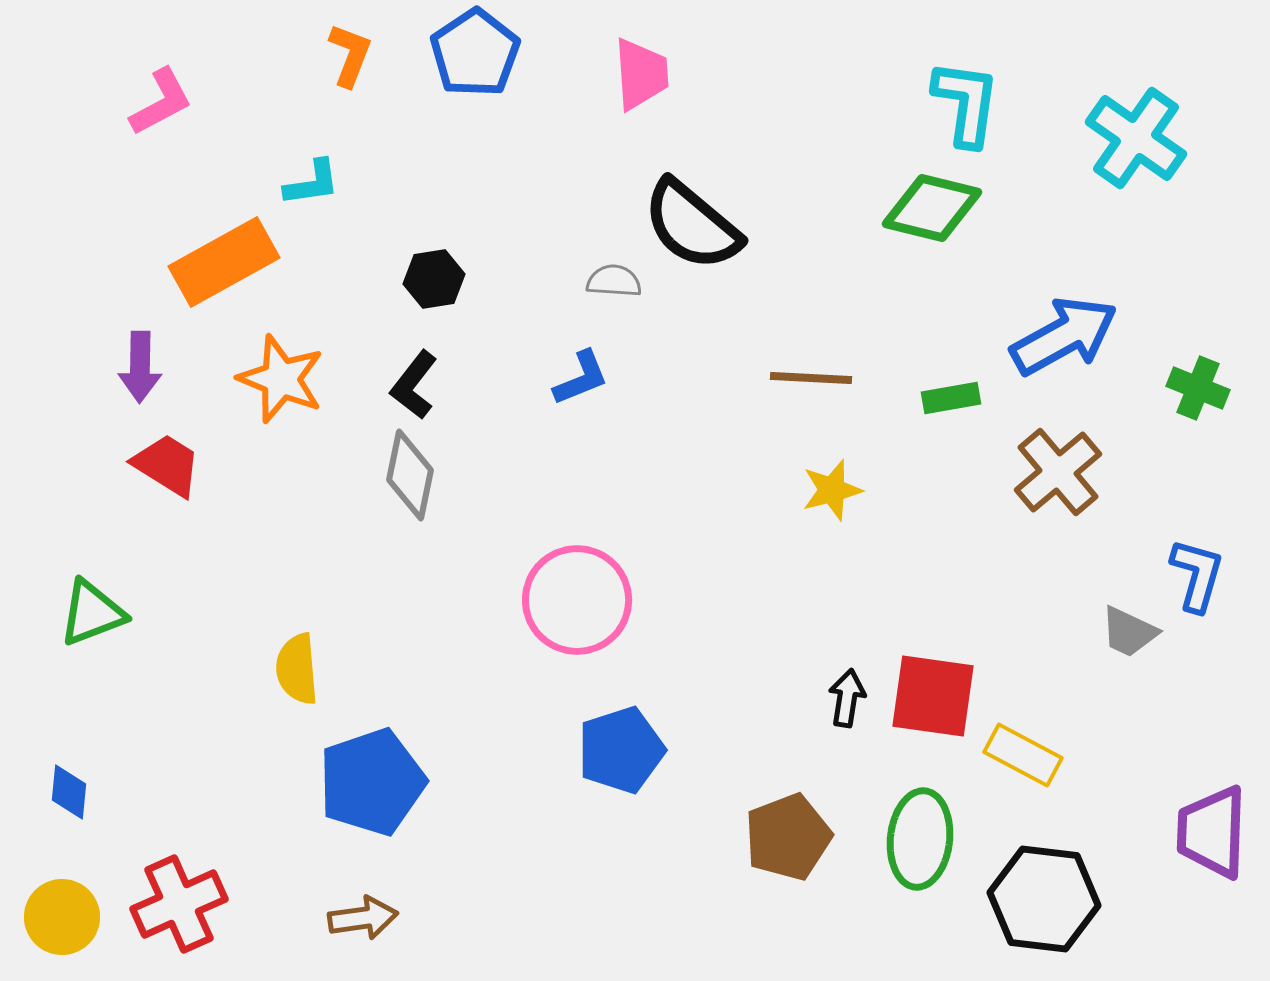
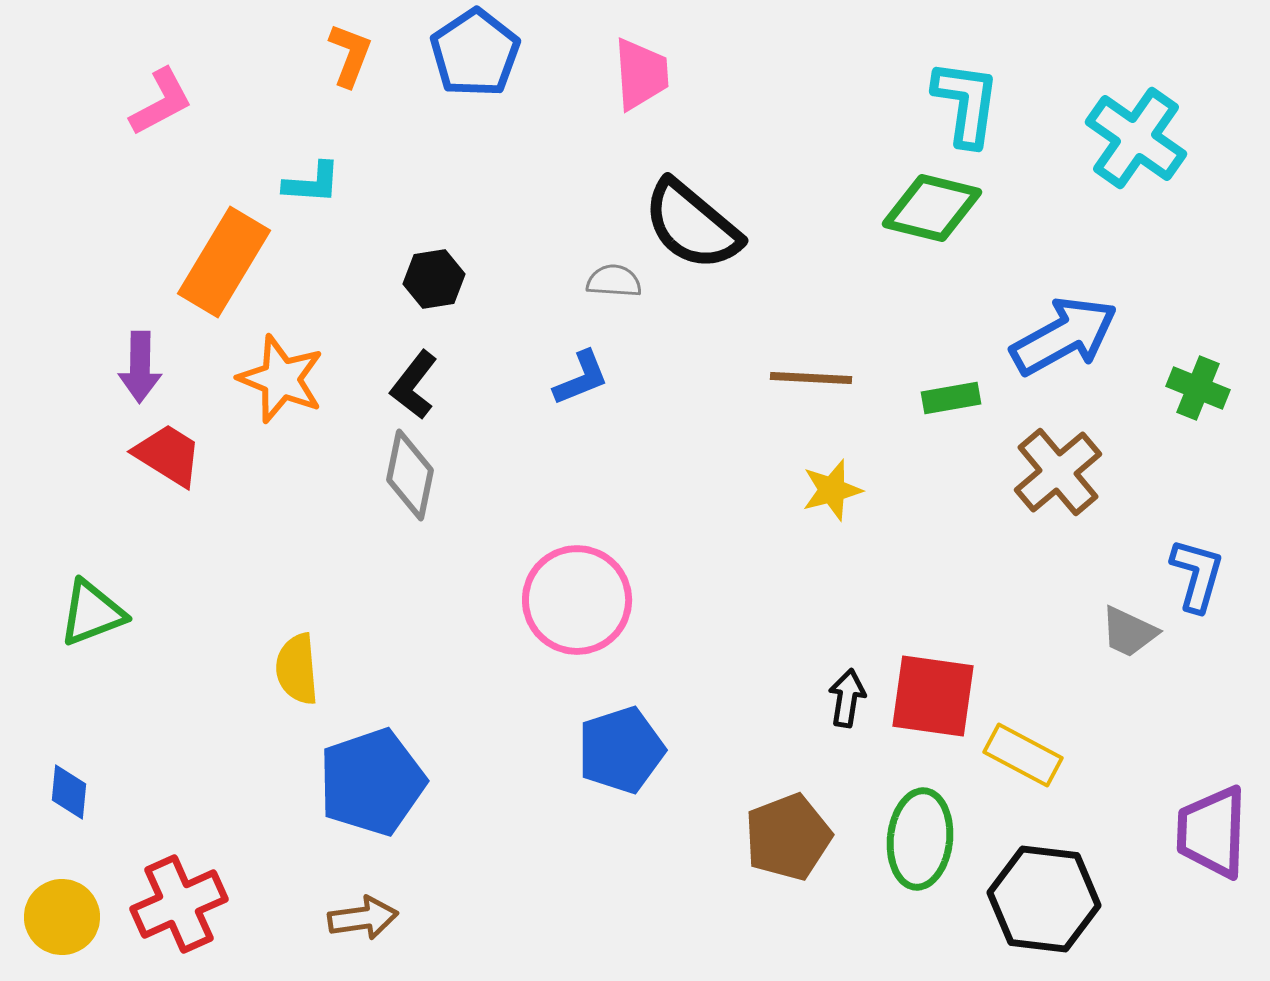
cyan L-shape at (312, 183): rotated 12 degrees clockwise
orange rectangle at (224, 262): rotated 30 degrees counterclockwise
red trapezoid at (167, 465): moved 1 px right, 10 px up
